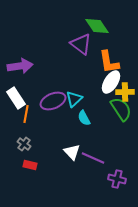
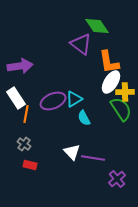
cyan triangle: rotated 12 degrees clockwise
purple line: rotated 15 degrees counterclockwise
purple cross: rotated 36 degrees clockwise
